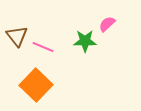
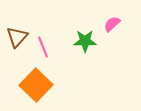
pink semicircle: moved 5 px right
brown triangle: moved 1 px down; rotated 20 degrees clockwise
pink line: rotated 45 degrees clockwise
